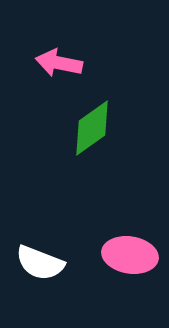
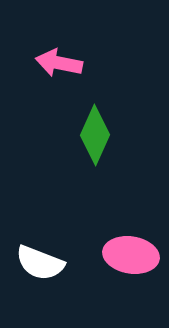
green diamond: moved 3 px right, 7 px down; rotated 30 degrees counterclockwise
pink ellipse: moved 1 px right
